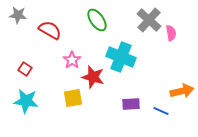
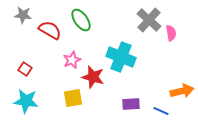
gray star: moved 5 px right
green ellipse: moved 16 px left
pink star: rotated 12 degrees clockwise
